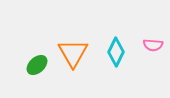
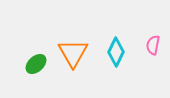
pink semicircle: rotated 96 degrees clockwise
green ellipse: moved 1 px left, 1 px up
